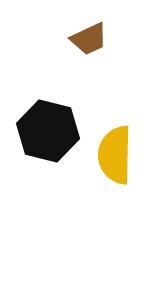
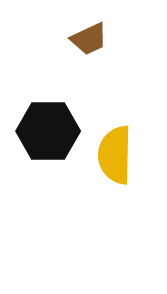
black hexagon: rotated 14 degrees counterclockwise
